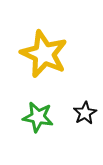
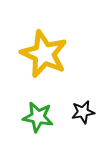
black star: moved 2 px left, 1 px up; rotated 20 degrees clockwise
